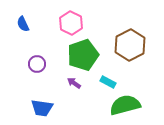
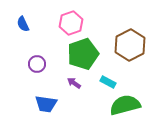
pink hexagon: rotated 15 degrees clockwise
green pentagon: moved 1 px up
blue trapezoid: moved 4 px right, 4 px up
